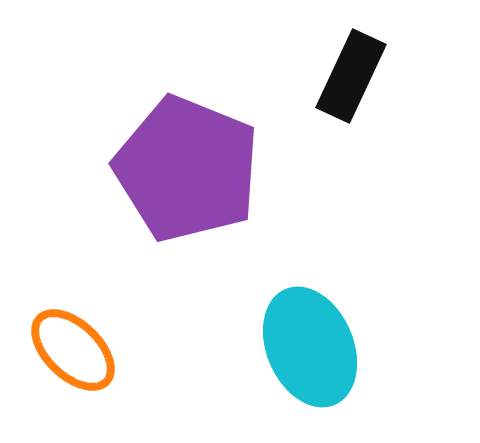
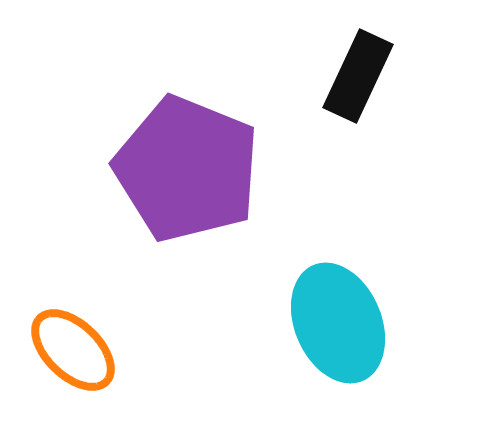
black rectangle: moved 7 px right
cyan ellipse: moved 28 px right, 24 px up
